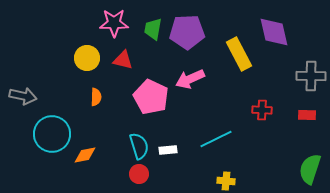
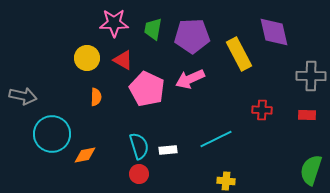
purple pentagon: moved 5 px right, 4 px down
red triangle: rotated 15 degrees clockwise
pink pentagon: moved 4 px left, 8 px up
green semicircle: moved 1 px right, 1 px down
